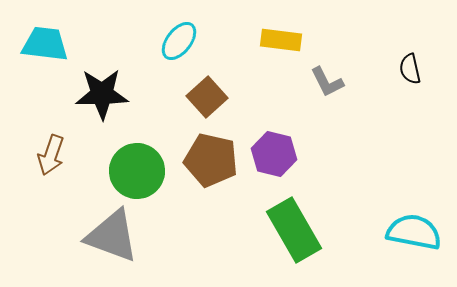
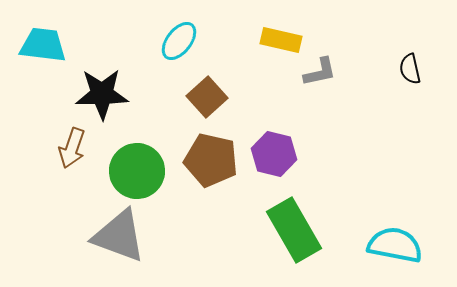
yellow rectangle: rotated 6 degrees clockwise
cyan trapezoid: moved 2 px left, 1 px down
gray L-shape: moved 7 px left, 10 px up; rotated 75 degrees counterclockwise
brown arrow: moved 21 px right, 7 px up
cyan semicircle: moved 19 px left, 13 px down
gray triangle: moved 7 px right
